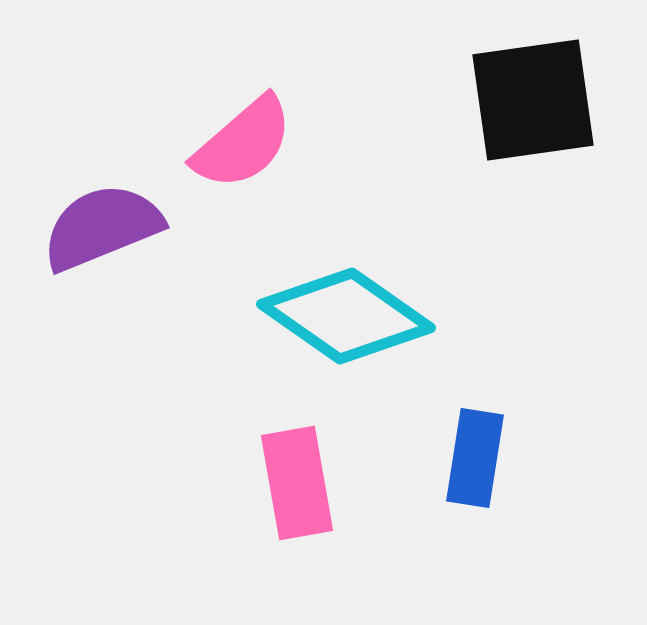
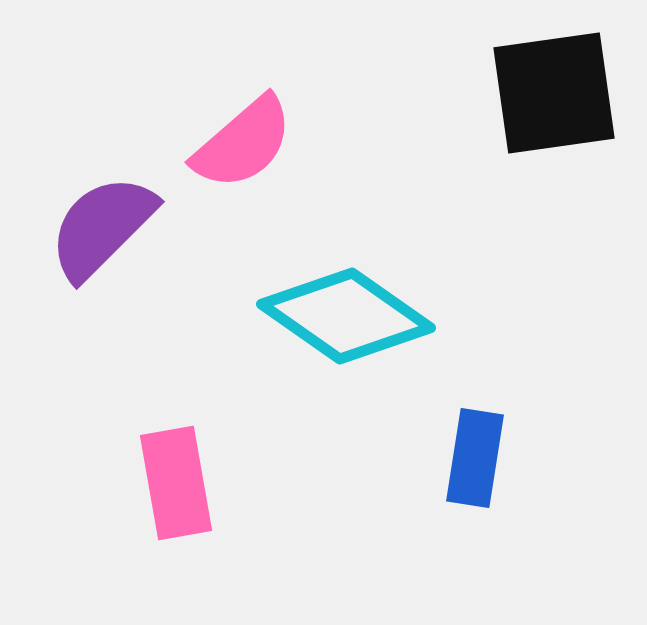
black square: moved 21 px right, 7 px up
purple semicircle: rotated 23 degrees counterclockwise
pink rectangle: moved 121 px left
